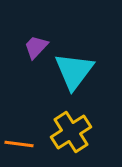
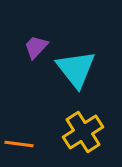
cyan triangle: moved 2 px right, 2 px up; rotated 15 degrees counterclockwise
yellow cross: moved 12 px right
